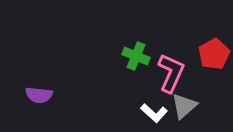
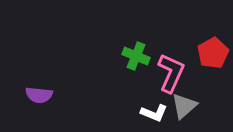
red pentagon: moved 1 px left, 1 px up
white L-shape: rotated 20 degrees counterclockwise
